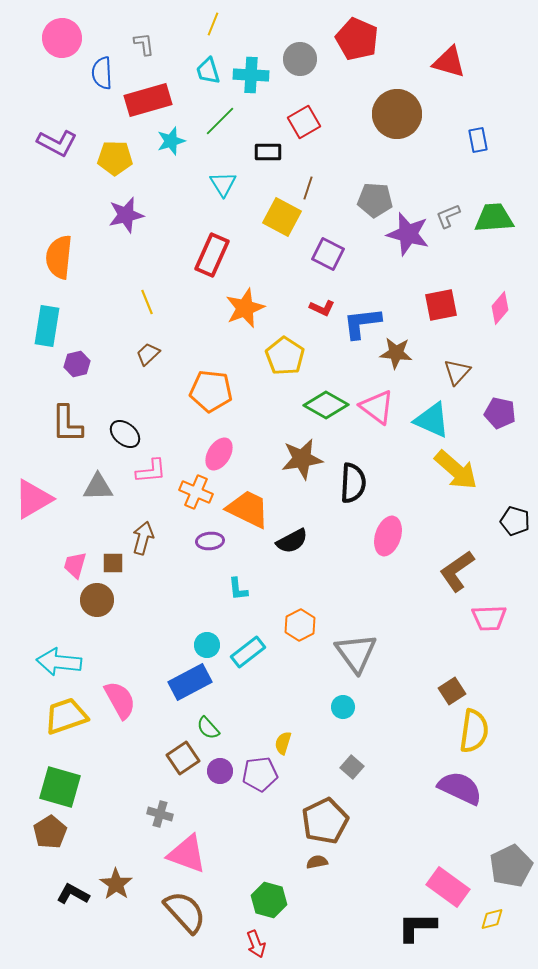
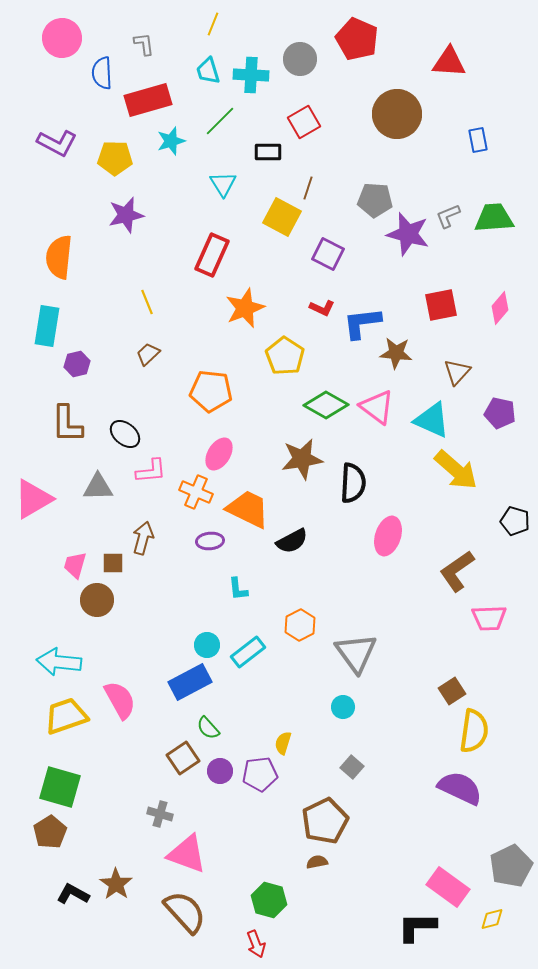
red triangle at (449, 62): rotated 12 degrees counterclockwise
